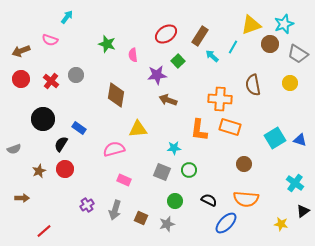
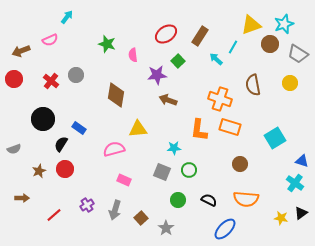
pink semicircle at (50, 40): rotated 42 degrees counterclockwise
cyan arrow at (212, 56): moved 4 px right, 3 px down
red circle at (21, 79): moved 7 px left
orange cross at (220, 99): rotated 15 degrees clockwise
blue triangle at (300, 140): moved 2 px right, 21 px down
brown circle at (244, 164): moved 4 px left
green circle at (175, 201): moved 3 px right, 1 px up
black triangle at (303, 211): moved 2 px left, 2 px down
brown square at (141, 218): rotated 24 degrees clockwise
blue ellipse at (226, 223): moved 1 px left, 6 px down
gray star at (167, 224): moved 1 px left, 4 px down; rotated 21 degrees counterclockwise
yellow star at (281, 224): moved 6 px up
red line at (44, 231): moved 10 px right, 16 px up
